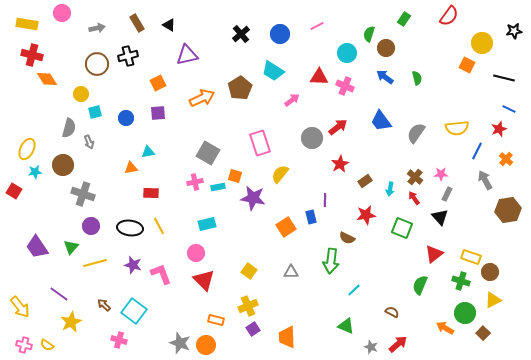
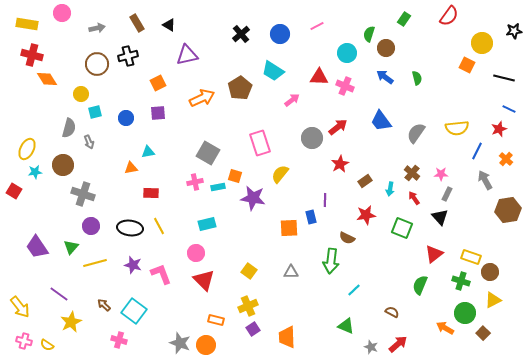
brown cross at (415, 177): moved 3 px left, 4 px up
orange square at (286, 227): moved 3 px right, 1 px down; rotated 30 degrees clockwise
pink cross at (24, 345): moved 4 px up
